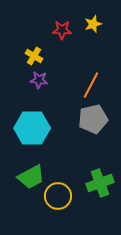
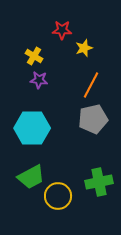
yellow star: moved 9 px left, 24 px down
green cross: moved 1 px left, 1 px up; rotated 8 degrees clockwise
